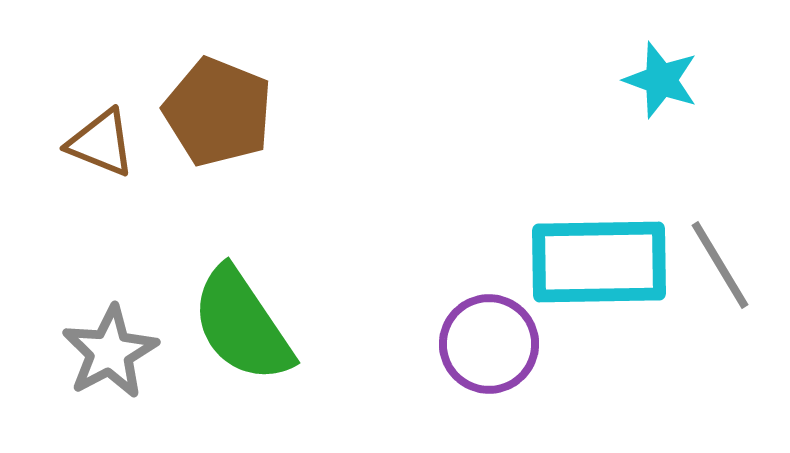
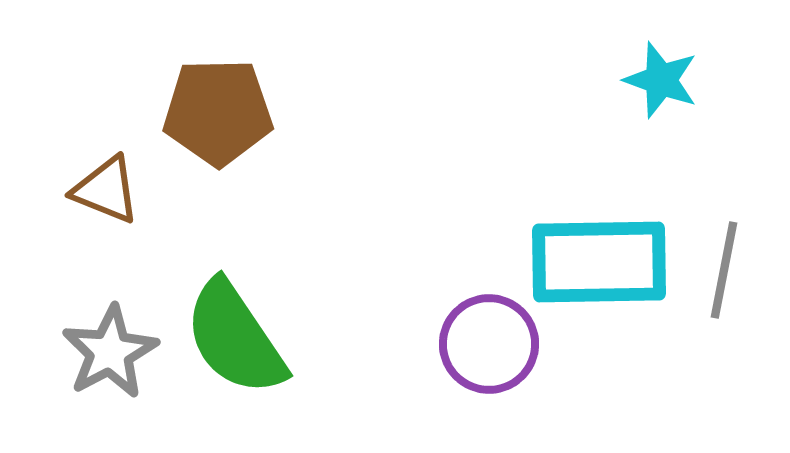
brown pentagon: rotated 23 degrees counterclockwise
brown triangle: moved 5 px right, 47 px down
gray line: moved 4 px right, 5 px down; rotated 42 degrees clockwise
green semicircle: moved 7 px left, 13 px down
